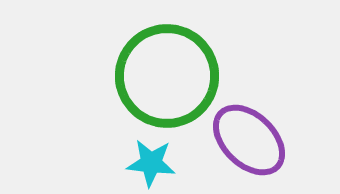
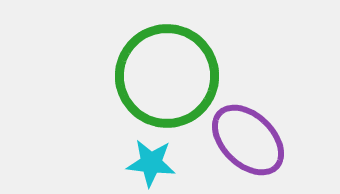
purple ellipse: moved 1 px left
